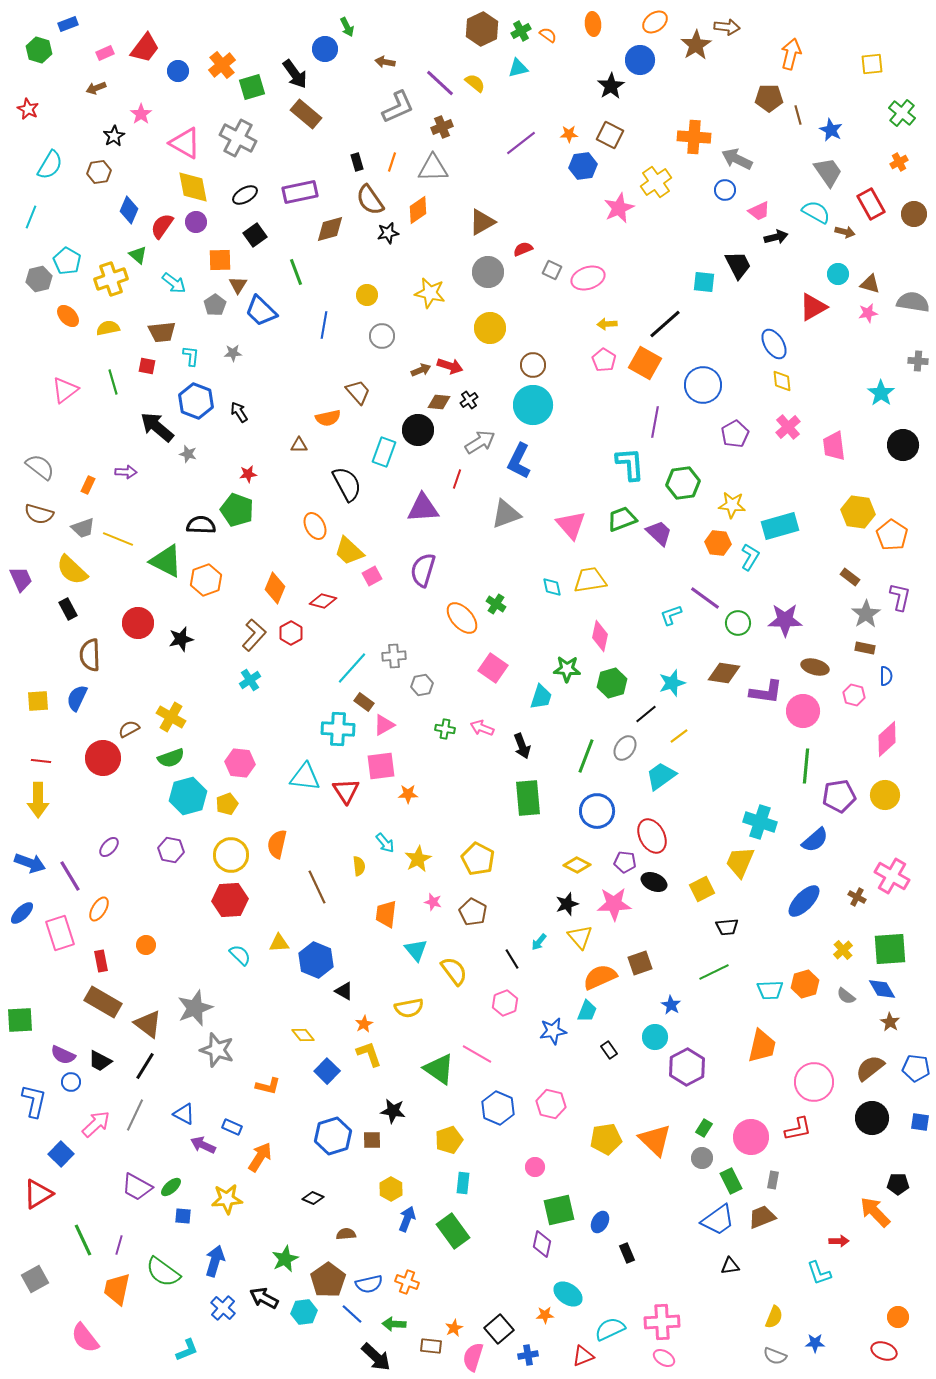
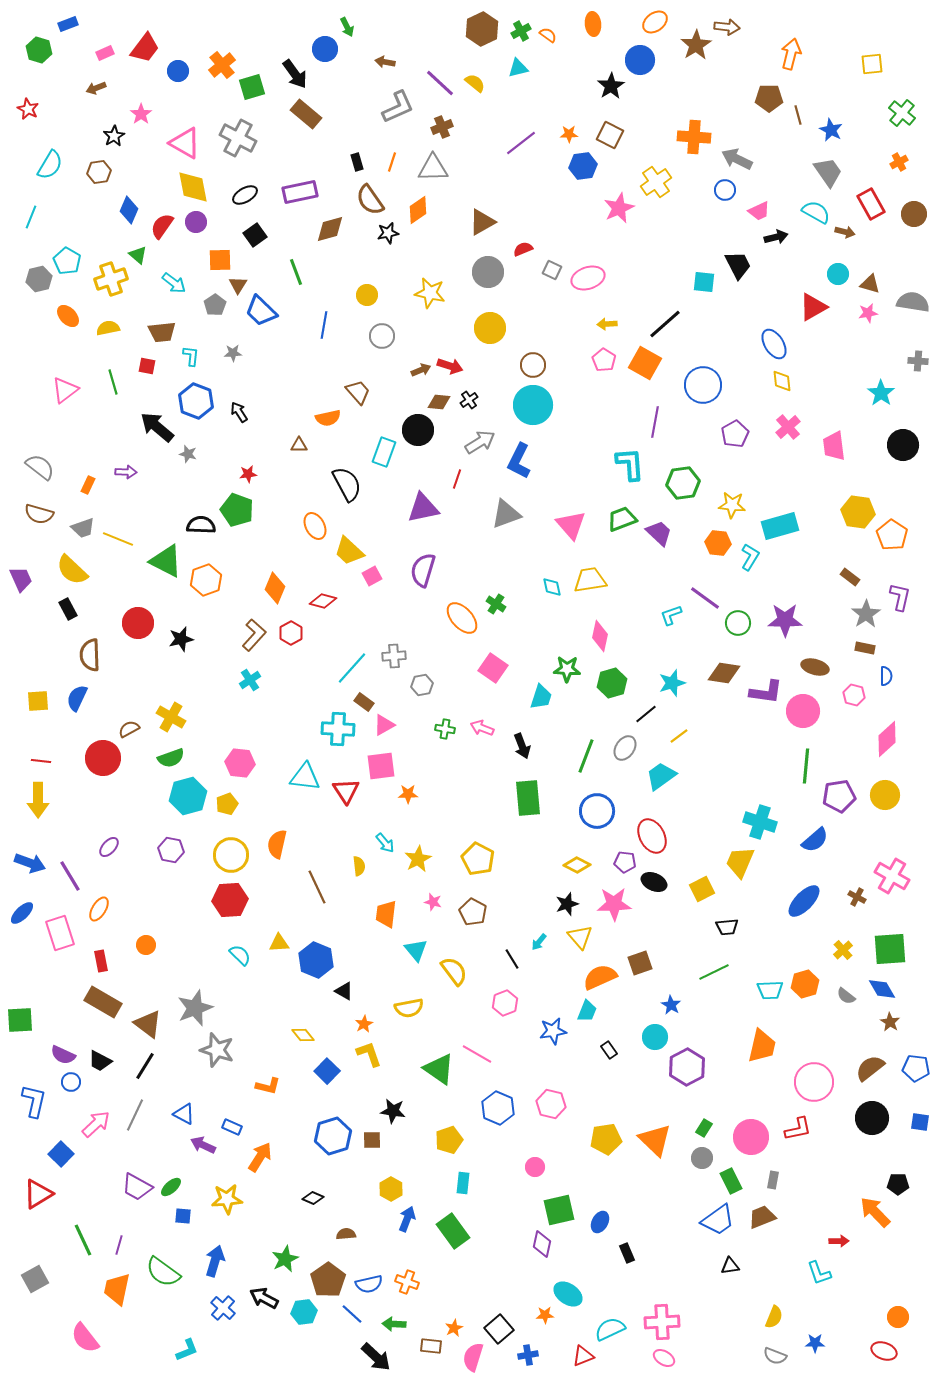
purple triangle at (423, 508): rotated 8 degrees counterclockwise
